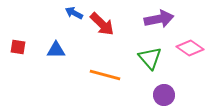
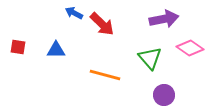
purple arrow: moved 5 px right
